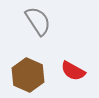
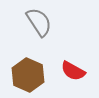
gray semicircle: moved 1 px right, 1 px down
